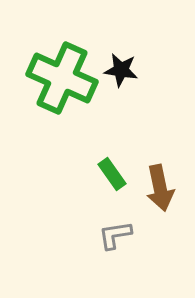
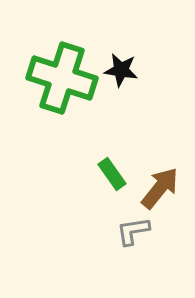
green cross: rotated 6 degrees counterclockwise
brown arrow: rotated 129 degrees counterclockwise
gray L-shape: moved 18 px right, 4 px up
